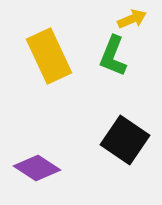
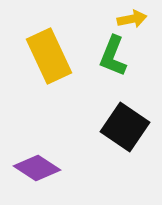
yellow arrow: rotated 12 degrees clockwise
black square: moved 13 px up
